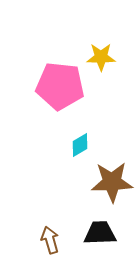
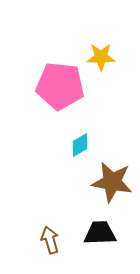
brown star: rotated 12 degrees clockwise
